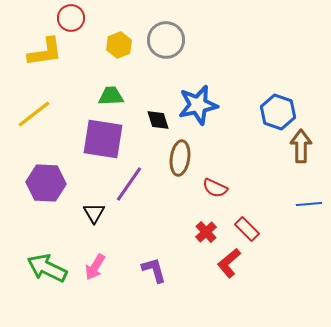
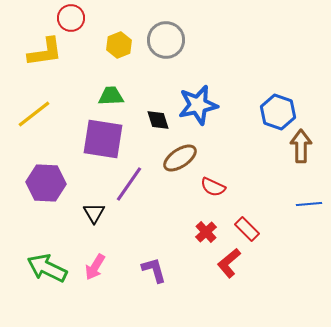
brown ellipse: rotated 48 degrees clockwise
red semicircle: moved 2 px left, 1 px up
